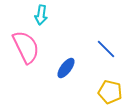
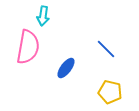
cyan arrow: moved 2 px right, 1 px down
pink semicircle: moved 2 px right; rotated 36 degrees clockwise
